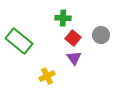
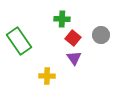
green cross: moved 1 px left, 1 px down
green rectangle: rotated 16 degrees clockwise
yellow cross: rotated 28 degrees clockwise
